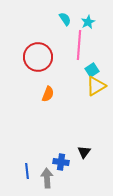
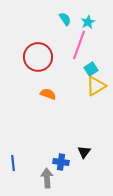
pink line: rotated 16 degrees clockwise
cyan square: moved 1 px left, 1 px up
orange semicircle: rotated 91 degrees counterclockwise
blue line: moved 14 px left, 8 px up
